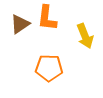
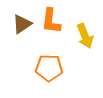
orange L-shape: moved 4 px right, 3 px down
brown triangle: moved 2 px right
